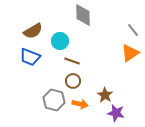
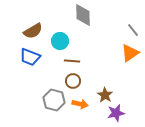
brown line: rotated 14 degrees counterclockwise
purple star: rotated 24 degrees counterclockwise
